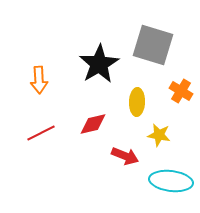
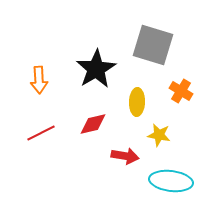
black star: moved 3 px left, 5 px down
red arrow: rotated 12 degrees counterclockwise
